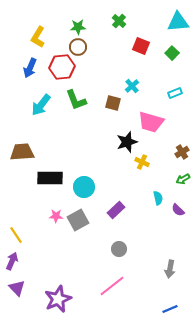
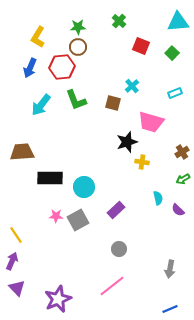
yellow cross: rotated 16 degrees counterclockwise
